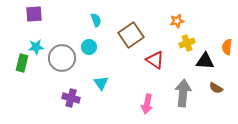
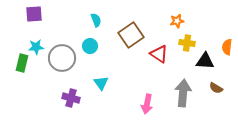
yellow cross: rotated 28 degrees clockwise
cyan circle: moved 1 px right, 1 px up
red triangle: moved 4 px right, 6 px up
